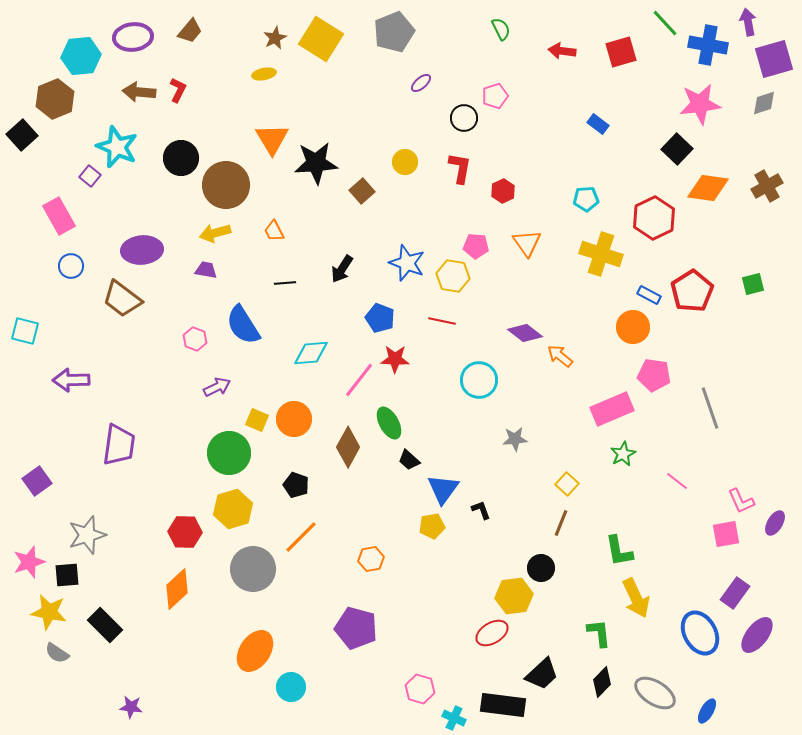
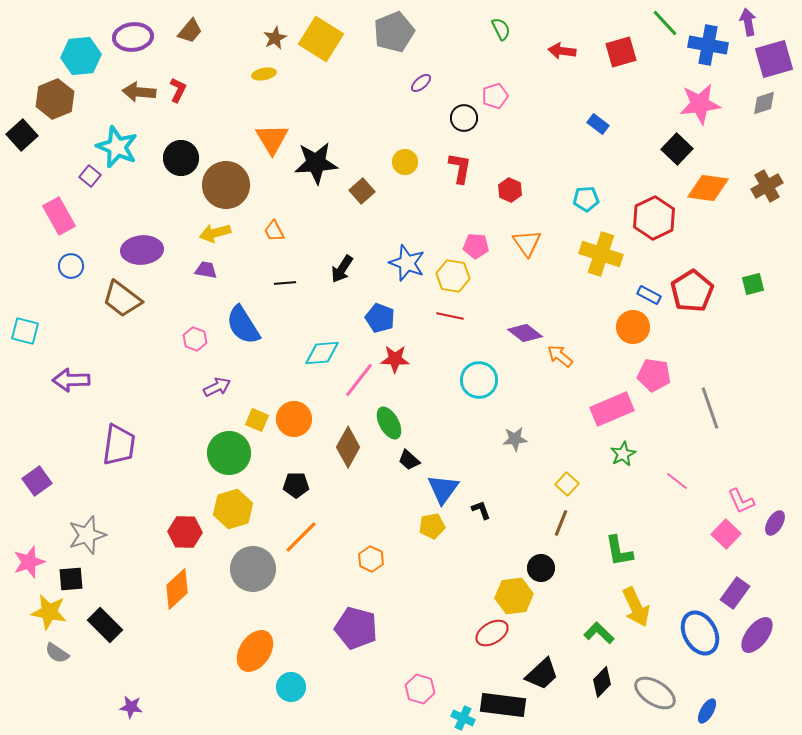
red hexagon at (503, 191): moved 7 px right, 1 px up; rotated 10 degrees counterclockwise
red line at (442, 321): moved 8 px right, 5 px up
cyan diamond at (311, 353): moved 11 px right
black pentagon at (296, 485): rotated 20 degrees counterclockwise
pink square at (726, 534): rotated 36 degrees counterclockwise
orange hexagon at (371, 559): rotated 25 degrees counterclockwise
black square at (67, 575): moved 4 px right, 4 px down
yellow arrow at (636, 598): moved 9 px down
green L-shape at (599, 633): rotated 40 degrees counterclockwise
cyan cross at (454, 718): moved 9 px right
